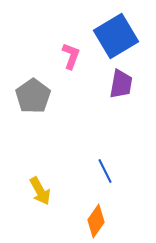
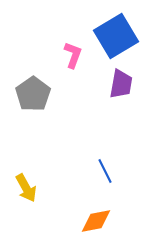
pink L-shape: moved 2 px right, 1 px up
gray pentagon: moved 2 px up
yellow arrow: moved 14 px left, 3 px up
orange diamond: rotated 44 degrees clockwise
